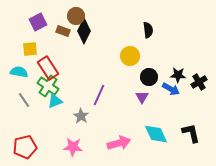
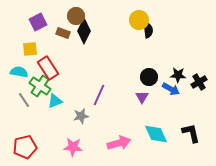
brown rectangle: moved 2 px down
yellow circle: moved 9 px right, 36 px up
green cross: moved 8 px left
gray star: rotated 28 degrees clockwise
